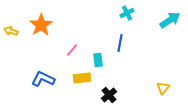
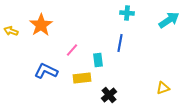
cyan cross: rotated 32 degrees clockwise
cyan arrow: moved 1 px left
blue L-shape: moved 3 px right, 8 px up
yellow triangle: rotated 32 degrees clockwise
